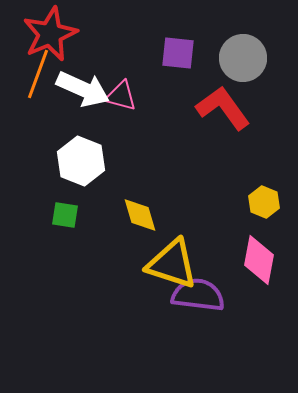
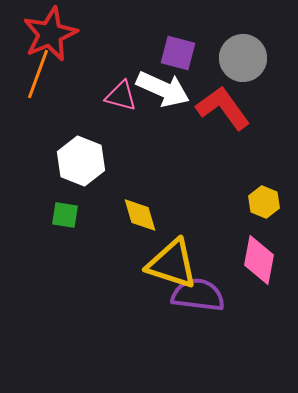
purple square: rotated 9 degrees clockwise
white arrow: moved 80 px right
